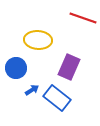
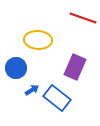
purple rectangle: moved 6 px right
